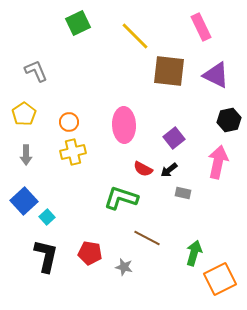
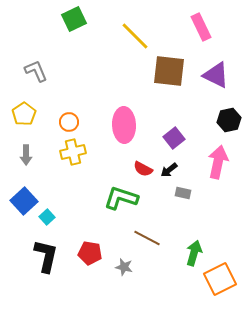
green square: moved 4 px left, 4 px up
